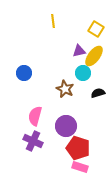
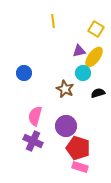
yellow ellipse: moved 1 px down
